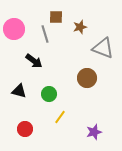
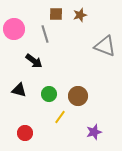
brown square: moved 3 px up
brown star: moved 12 px up
gray triangle: moved 2 px right, 2 px up
brown circle: moved 9 px left, 18 px down
black triangle: moved 1 px up
red circle: moved 4 px down
